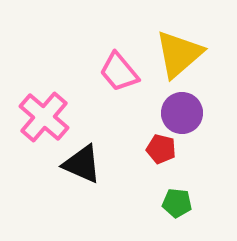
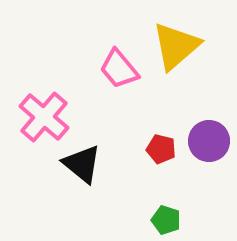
yellow triangle: moved 3 px left, 8 px up
pink trapezoid: moved 3 px up
purple circle: moved 27 px right, 28 px down
black triangle: rotated 15 degrees clockwise
green pentagon: moved 11 px left, 17 px down; rotated 12 degrees clockwise
